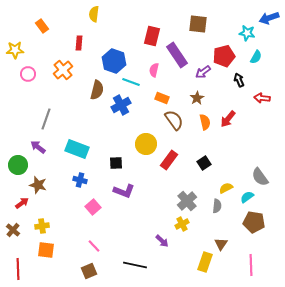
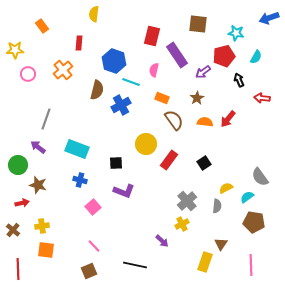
cyan star at (247, 33): moved 11 px left
orange semicircle at (205, 122): rotated 70 degrees counterclockwise
red arrow at (22, 203): rotated 24 degrees clockwise
